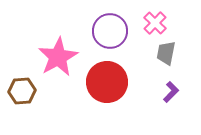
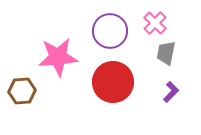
pink star: rotated 24 degrees clockwise
red circle: moved 6 px right
